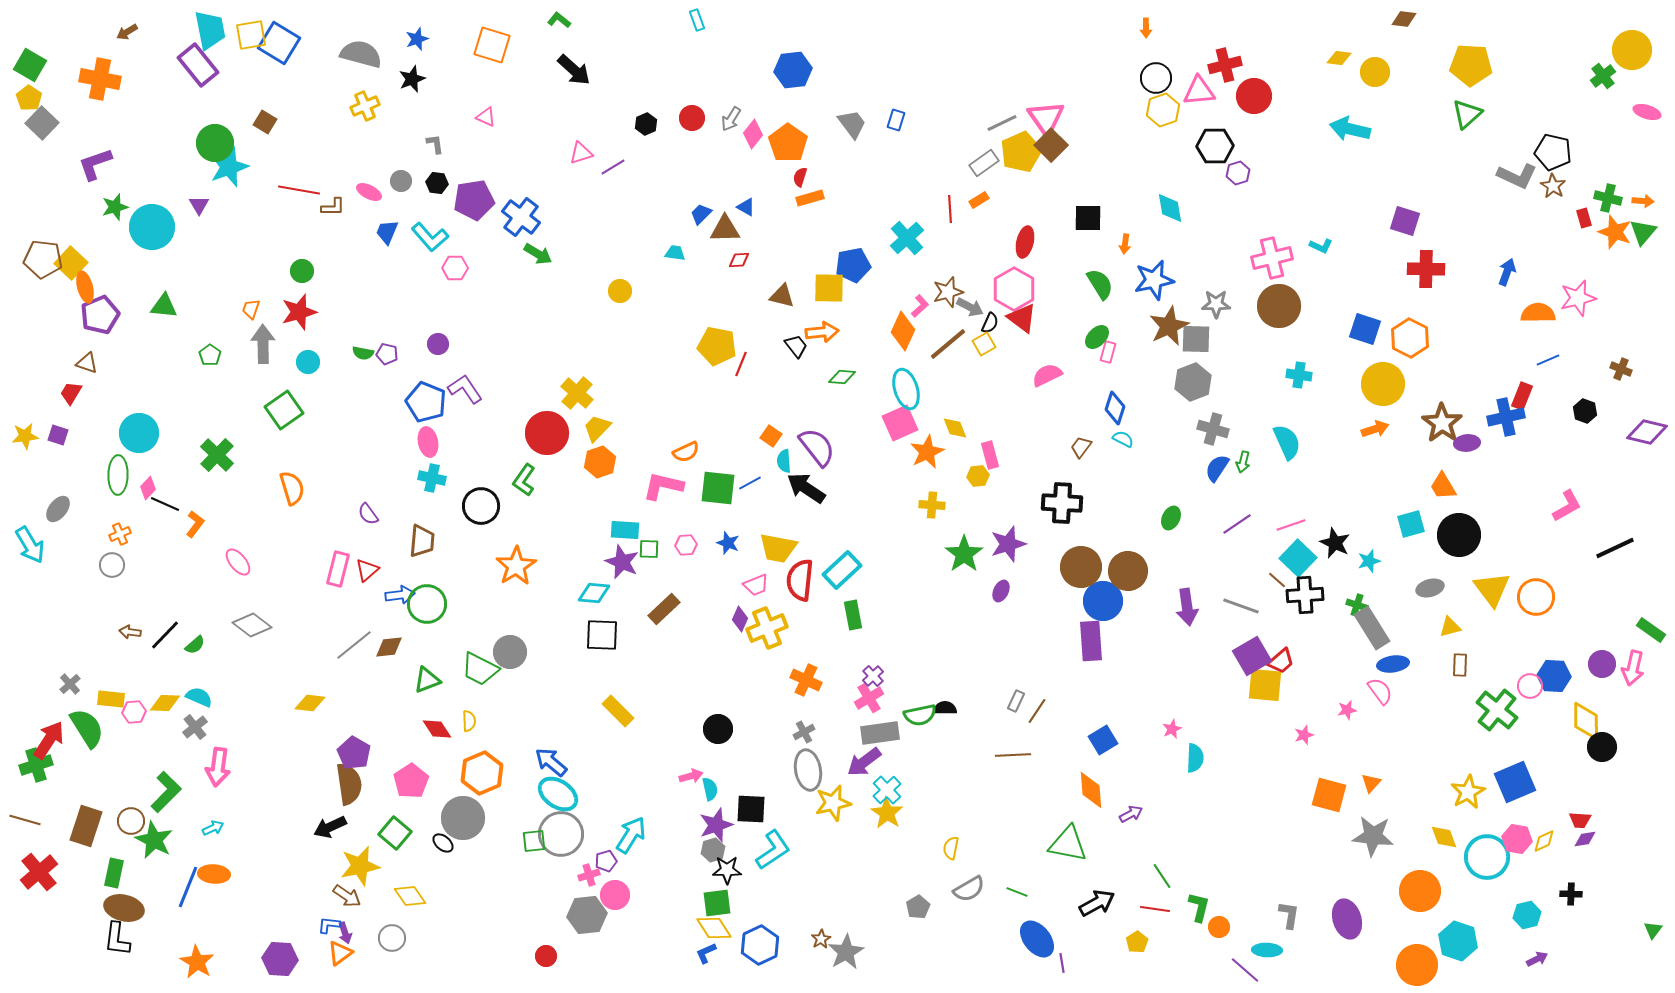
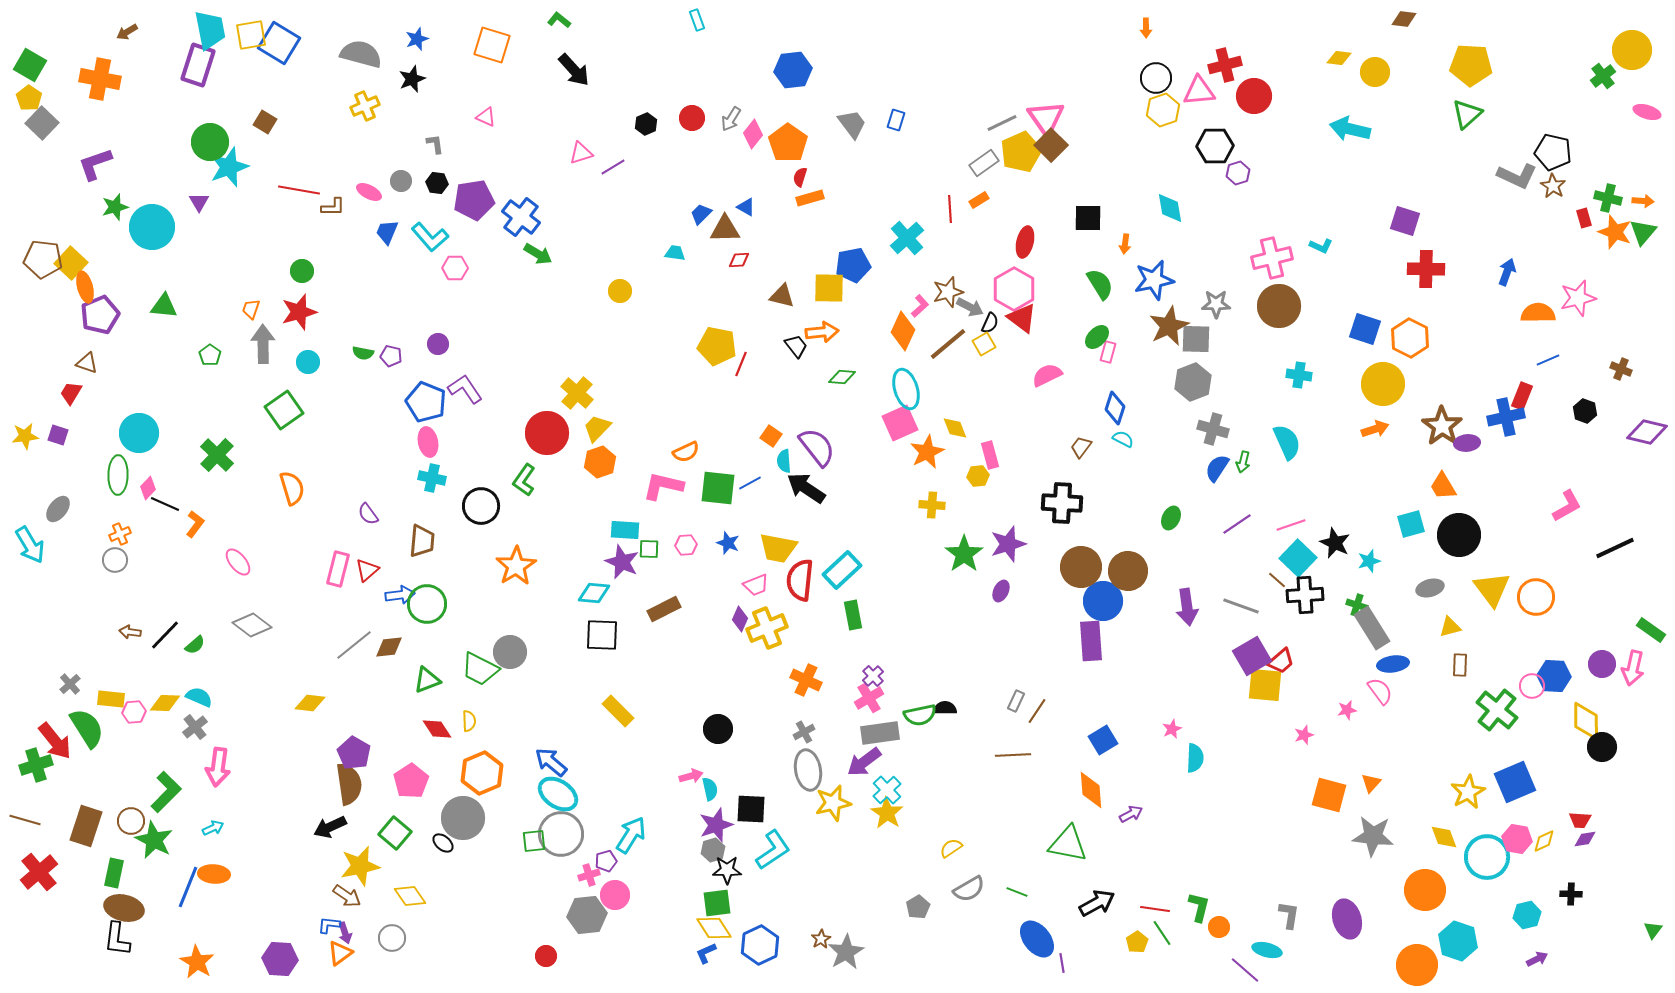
purple rectangle at (198, 65): rotated 57 degrees clockwise
black arrow at (574, 70): rotated 6 degrees clockwise
green circle at (215, 143): moved 5 px left, 1 px up
purple triangle at (199, 205): moved 3 px up
purple pentagon at (387, 354): moved 4 px right, 2 px down
brown star at (1442, 423): moved 3 px down
gray circle at (112, 565): moved 3 px right, 5 px up
brown rectangle at (664, 609): rotated 16 degrees clockwise
pink circle at (1530, 686): moved 2 px right
red arrow at (49, 740): moved 6 px right, 1 px down; rotated 108 degrees clockwise
yellow semicircle at (951, 848): rotated 45 degrees clockwise
green line at (1162, 876): moved 57 px down
orange circle at (1420, 891): moved 5 px right, 1 px up
cyan ellipse at (1267, 950): rotated 12 degrees clockwise
